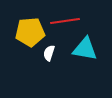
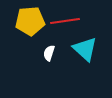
yellow pentagon: moved 11 px up
cyan triangle: rotated 32 degrees clockwise
